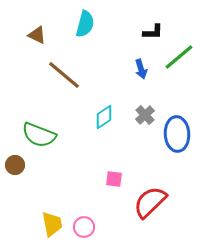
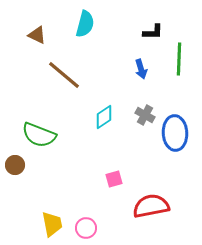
green line: moved 2 px down; rotated 48 degrees counterclockwise
gray cross: rotated 18 degrees counterclockwise
blue ellipse: moved 2 px left, 1 px up
pink square: rotated 24 degrees counterclockwise
red semicircle: moved 1 px right, 4 px down; rotated 33 degrees clockwise
pink circle: moved 2 px right, 1 px down
